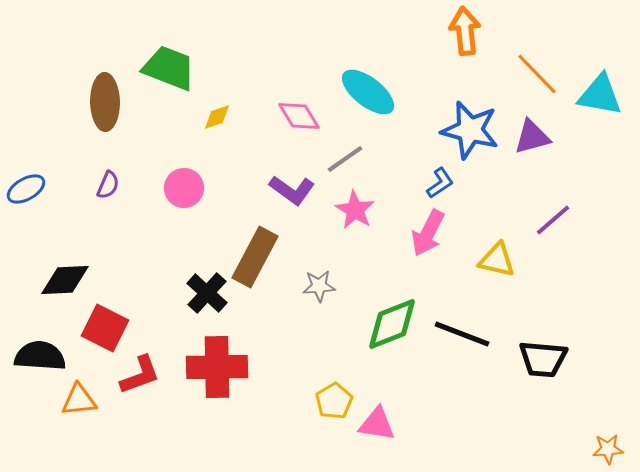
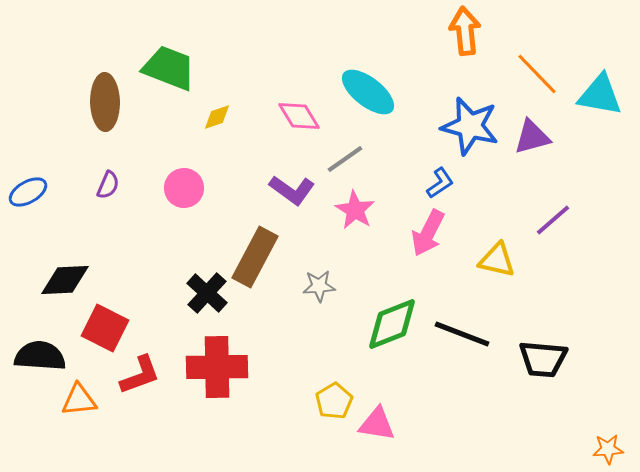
blue star: moved 4 px up
blue ellipse: moved 2 px right, 3 px down
